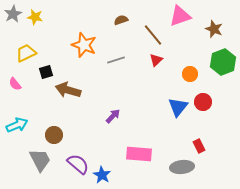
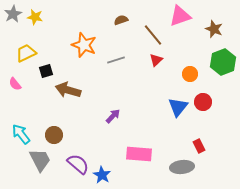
black square: moved 1 px up
cyan arrow: moved 4 px right, 9 px down; rotated 105 degrees counterclockwise
